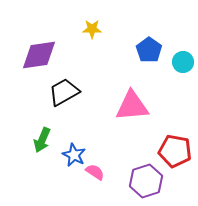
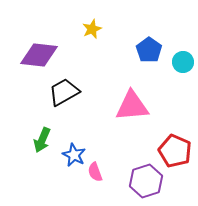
yellow star: rotated 24 degrees counterclockwise
purple diamond: rotated 15 degrees clockwise
red pentagon: rotated 12 degrees clockwise
pink semicircle: rotated 144 degrees counterclockwise
